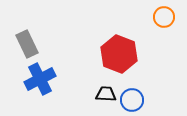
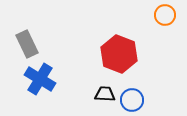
orange circle: moved 1 px right, 2 px up
blue cross: rotated 32 degrees counterclockwise
black trapezoid: moved 1 px left
